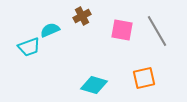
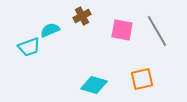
orange square: moved 2 px left, 1 px down
